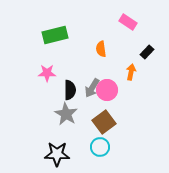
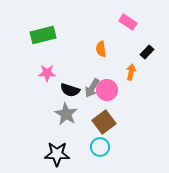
green rectangle: moved 12 px left
black semicircle: rotated 108 degrees clockwise
